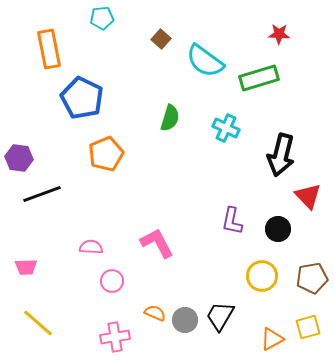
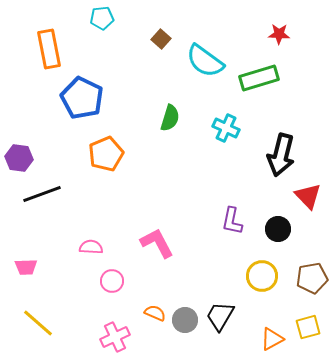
pink cross: rotated 16 degrees counterclockwise
